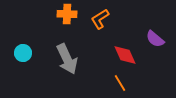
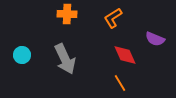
orange L-shape: moved 13 px right, 1 px up
purple semicircle: rotated 18 degrees counterclockwise
cyan circle: moved 1 px left, 2 px down
gray arrow: moved 2 px left
